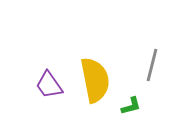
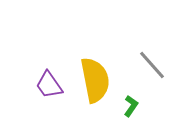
gray line: rotated 56 degrees counterclockwise
green L-shape: rotated 40 degrees counterclockwise
